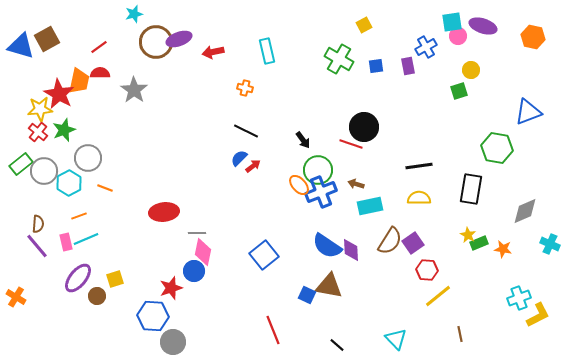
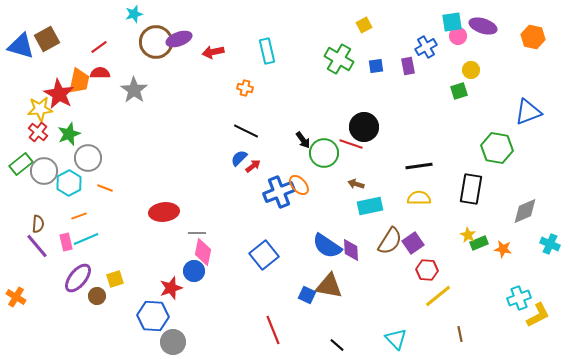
green star at (64, 130): moved 5 px right, 4 px down
green circle at (318, 170): moved 6 px right, 17 px up
blue cross at (321, 192): moved 42 px left
